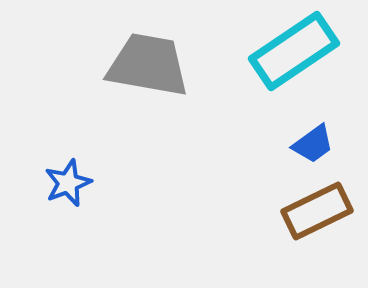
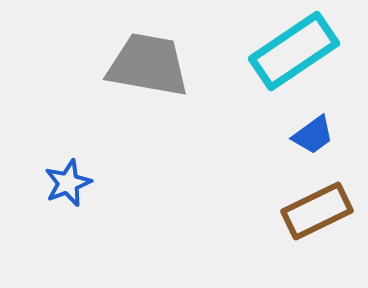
blue trapezoid: moved 9 px up
